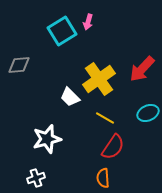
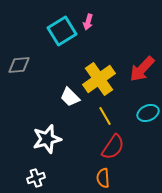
yellow line: moved 2 px up; rotated 30 degrees clockwise
